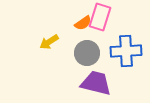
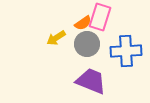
yellow arrow: moved 7 px right, 4 px up
gray circle: moved 9 px up
purple trapezoid: moved 5 px left, 2 px up; rotated 8 degrees clockwise
